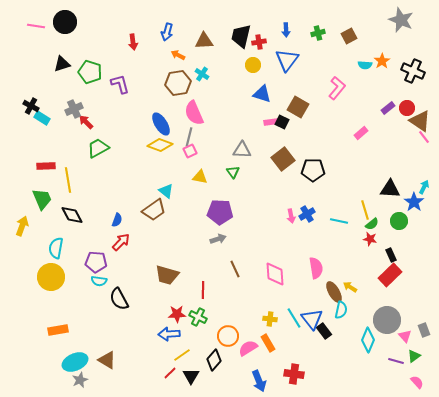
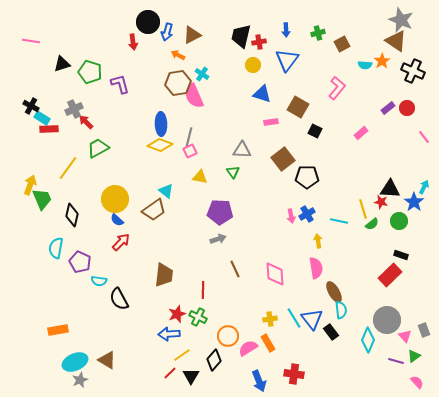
black circle at (65, 22): moved 83 px right
pink line at (36, 26): moved 5 px left, 15 px down
brown square at (349, 36): moved 7 px left, 8 px down
brown triangle at (204, 41): moved 12 px left, 6 px up; rotated 24 degrees counterclockwise
pink semicircle at (194, 113): moved 17 px up
brown triangle at (420, 121): moved 24 px left, 80 px up
black square at (282, 122): moved 33 px right, 9 px down
blue ellipse at (161, 124): rotated 30 degrees clockwise
red rectangle at (46, 166): moved 3 px right, 37 px up
black pentagon at (313, 170): moved 6 px left, 7 px down
yellow line at (68, 180): moved 12 px up; rotated 45 degrees clockwise
yellow line at (365, 210): moved 2 px left, 1 px up
black diamond at (72, 215): rotated 40 degrees clockwise
blue semicircle at (117, 220): rotated 112 degrees clockwise
yellow arrow at (22, 226): moved 8 px right, 41 px up
red star at (370, 239): moved 11 px right, 37 px up
black rectangle at (391, 255): moved 10 px right; rotated 48 degrees counterclockwise
purple pentagon at (96, 262): moved 16 px left; rotated 20 degrees clockwise
brown trapezoid at (167, 275): moved 3 px left; rotated 100 degrees counterclockwise
yellow circle at (51, 277): moved 64 px right, 78 px up
yellow arrow at (350, 287): moved 32 px left, 46 px up; rotated 48 degrees clockwise
cyan semicircle at (341, 310): rotated 18 degrees counterclockwise
red star at (177, 314): rotated 18 degrees counterclockwise
yellow cross at (270, 319): rotated 16 degrees counterclockwise
black rectangle at (324, 331): moved 7 px right, 1 px down
